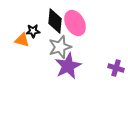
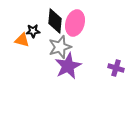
pink ellipse: rotated 45 degrees clockwise
